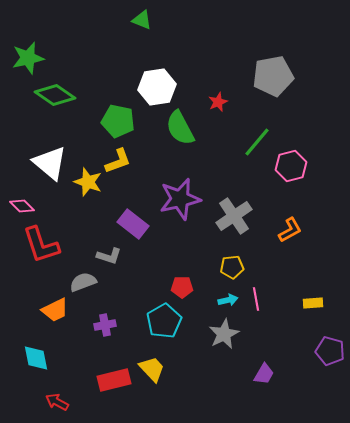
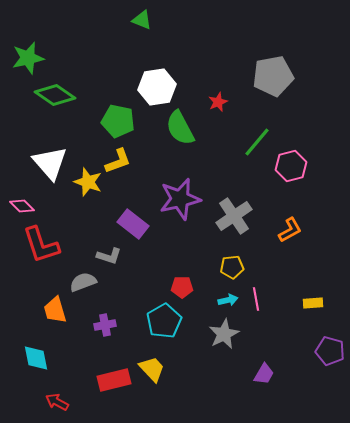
white triangle: rotated 9 degrees clockwise
orange trapezoid: rotated 100 degrees clockwise
